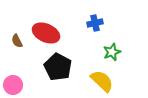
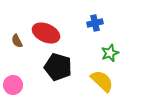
green star: moved 2 px left, 1 px down
black pentagon: rotated 12 degrees counterclockwise
